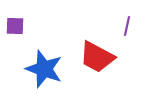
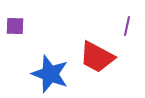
blue star: moved 6 px right, 5 px down
